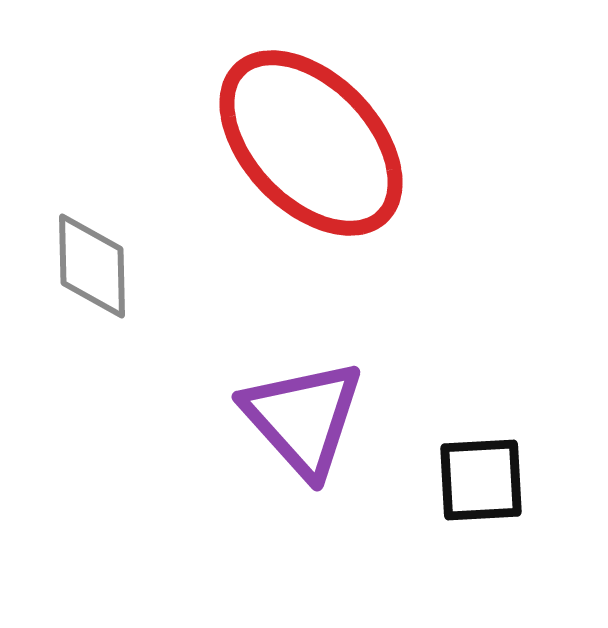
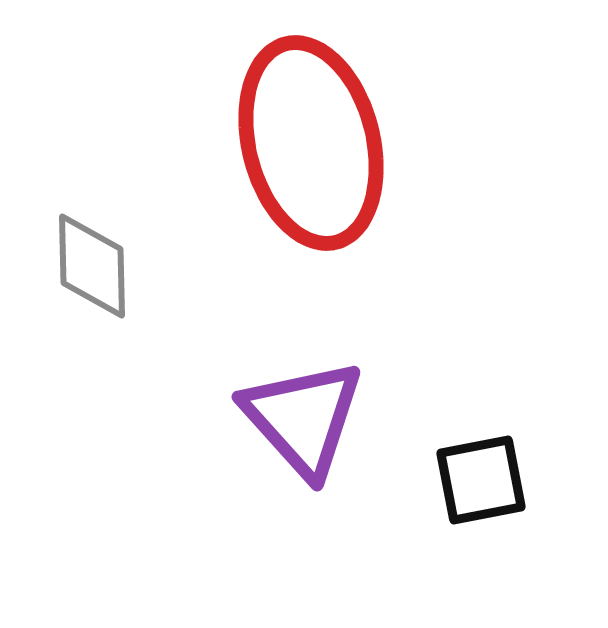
red ellipse: rotated 30 degrees clockwise
black square: rotated 8 degrees counterclockwise
